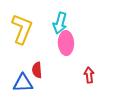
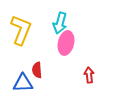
yellow L-shape: moved 1 px left, 1 px down
pink ellipse: rotated 15 degrees clockwise
